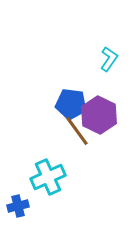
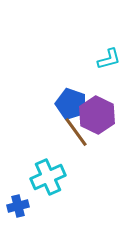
cyan L-shape: rotated 40 degrees clockwise
blue pentagon: rotated 12 degrees clockwise
purple hexagon: moved 2 px left
brown line: moved 1 px left, 1 px down
